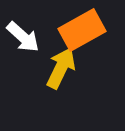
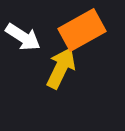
white arrow: rotated 9 degrees counterclockwise
